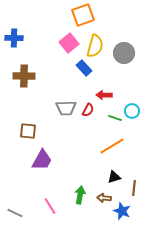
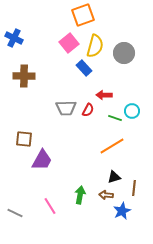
blue cross: rotated 24 degrees clockwise
brown square: moved 4 px left, 8 px down
brown arrow: moved 2 px right, 3 px up
blue star: rotated 24 degrees clockwise
